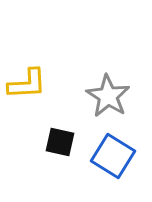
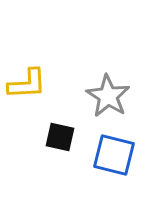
black square: moved 5 px up
blue square: moved 1 px right, 1 px up; rotated 18 degrees counterclockwise
